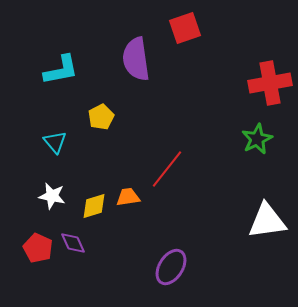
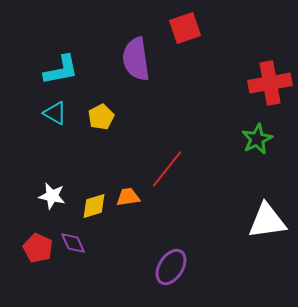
cyan triangle: moved 29 px up; rotated 20 degrees counterclockwise
